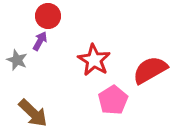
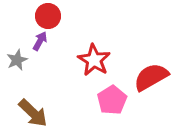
gray star: rotated 25 degrees clockwise
red semicircle: moved 1 px right, 7 px down
pink pentagon: moved 1 px left
